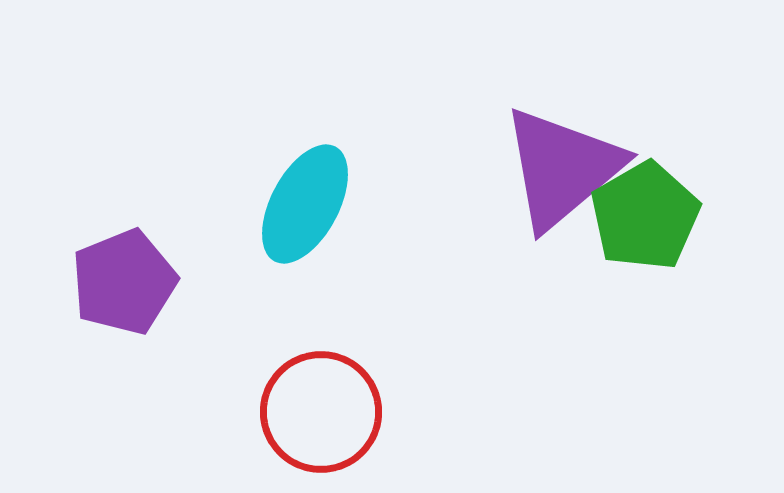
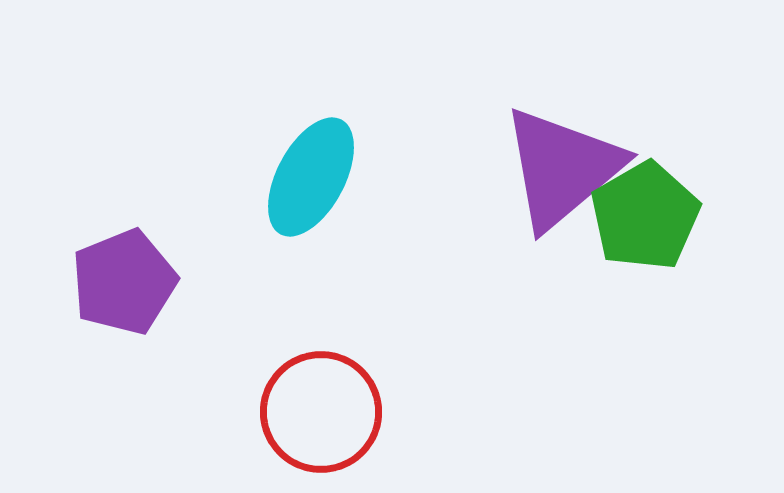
cyan ellipse: moved 6 px right, 27 px up
